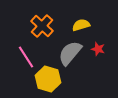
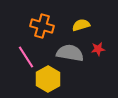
orange cross: rotated 25 degrees counterclockwise
red star: rotated 24 degrees counterclockwise
gray semicircle: rotated 60 degrees clockwise
yellow hexagon: rotated 15 degrees clockwise
